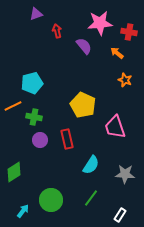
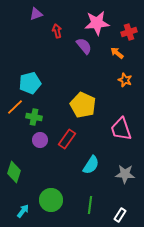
pink star: moved 3 px left
red cross: rotated 28 degrees counterclockwise
cyan pentagon: moved 2 px left
orange line: moved 2 px right, 1 px down; rotated 18 degrees counterclockwise
pink trapezoid: moved 6 px right, 2 px down
red rectangle: rotated 48 degrees clockwise
green diamond: rotated 40 degrees counterclockwise
green line: moved 1 px left, 7 px down; rotated 30 degrees counterclockwise
